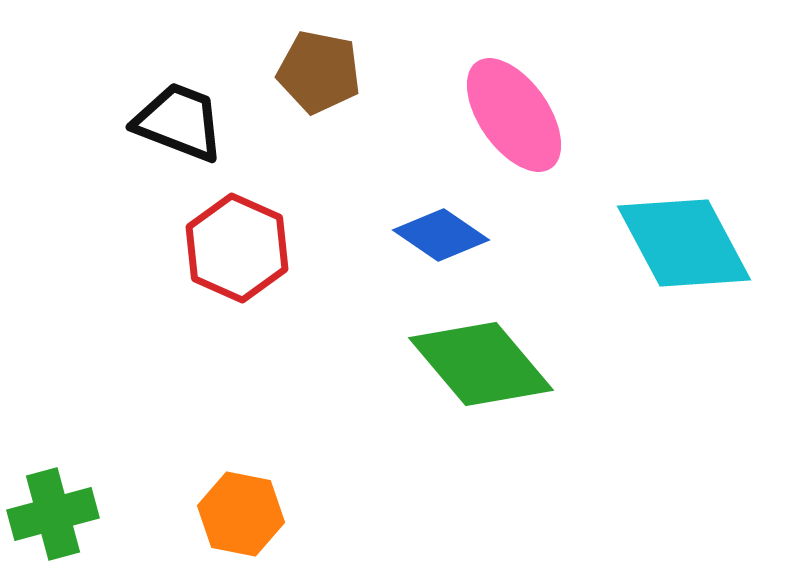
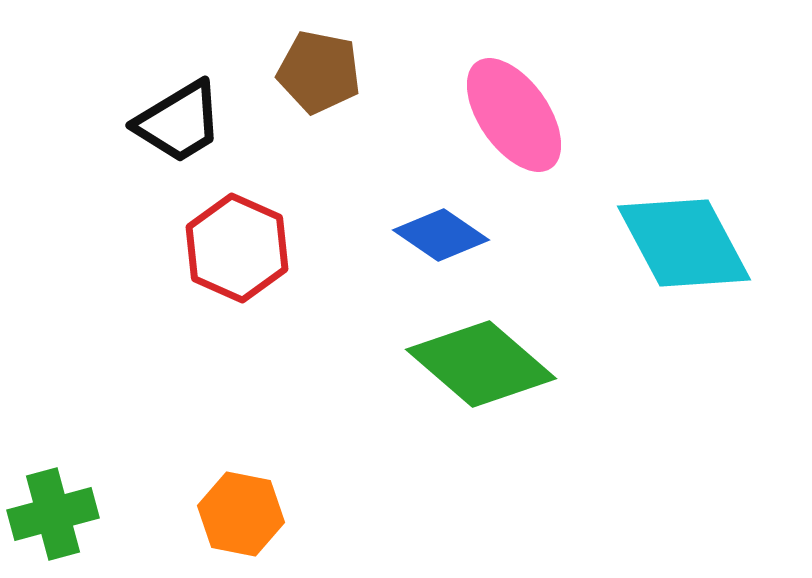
black trapezoid: rotated 128 degrees clockwise
green diamond: rotated 9 degrees counterclockwise
